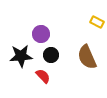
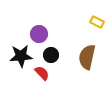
purple circle: moved 2 px left
brown semicircle: rotated 35 degrees clockwise
red semicircle: moved 1 px left, 3 px up
